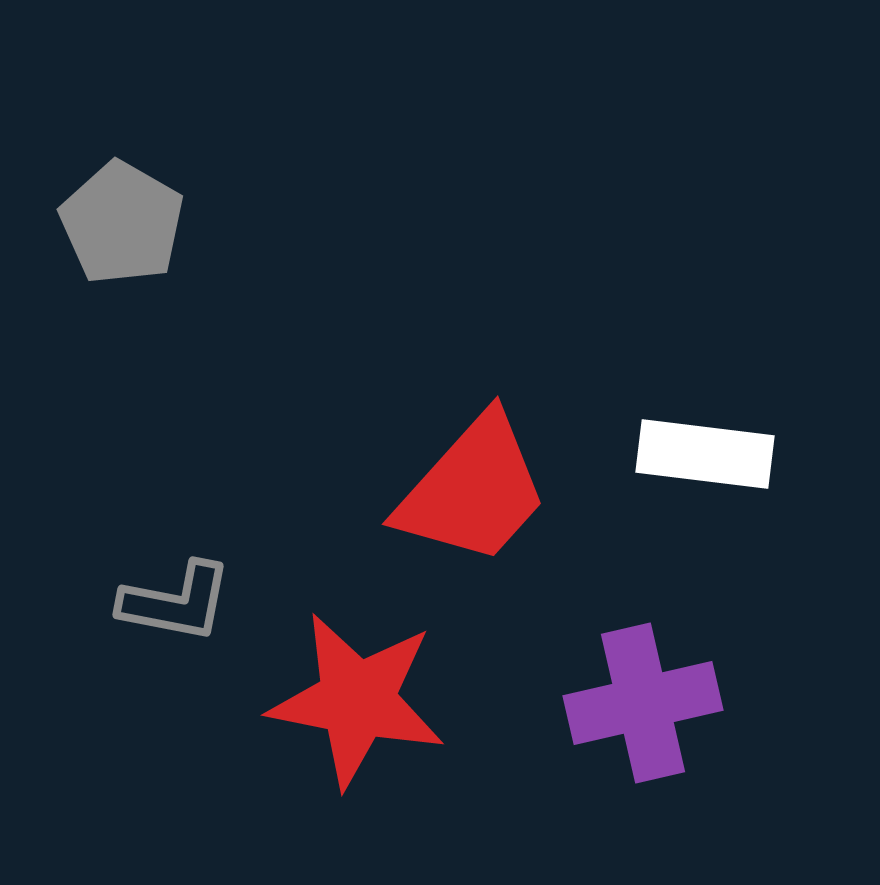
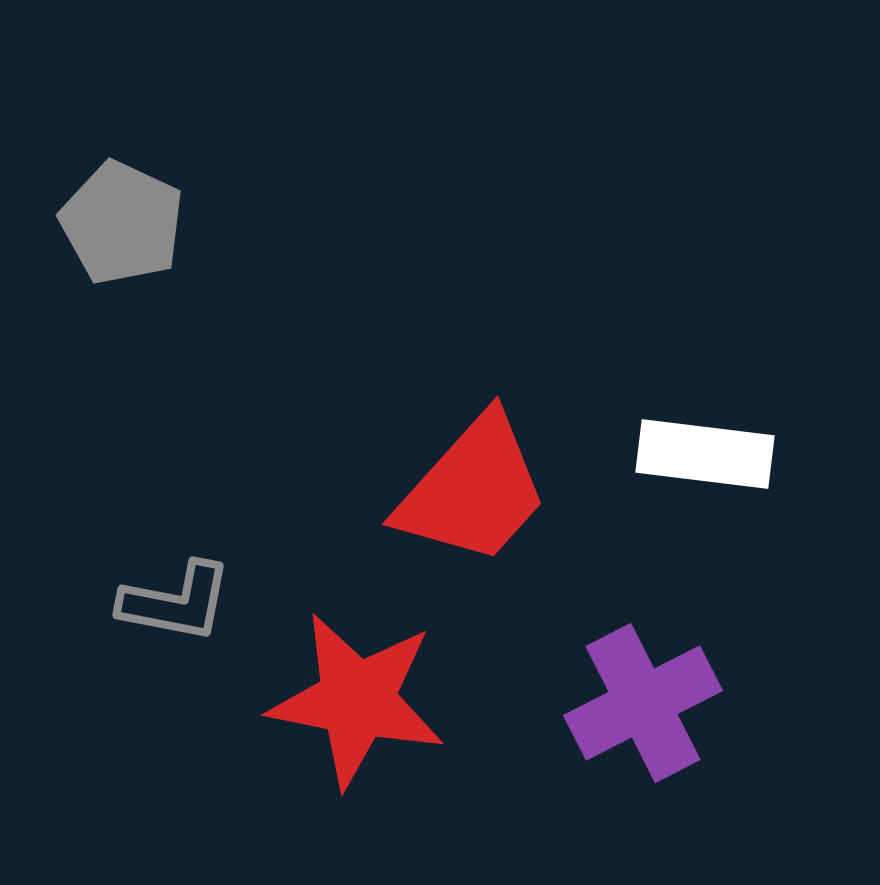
gray pentagon: rotated 5 degrees counterclockwise
purple cross: rotated 14 degrees counterclockwise
